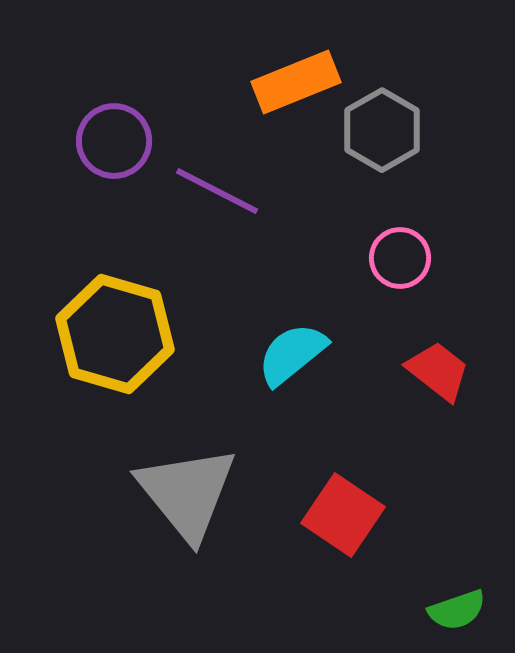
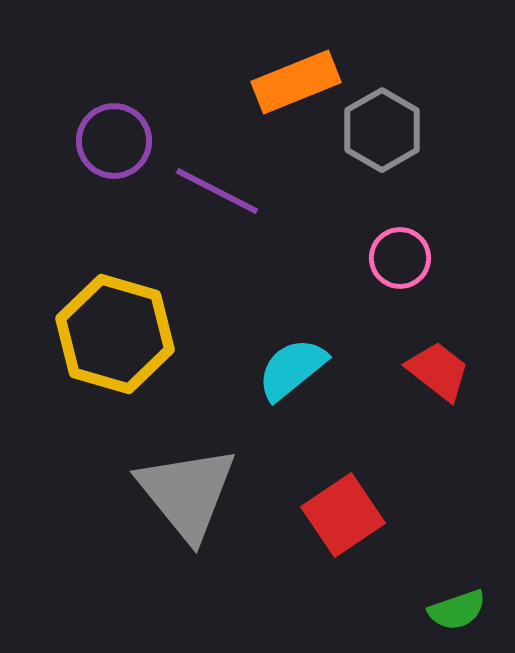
cyan semicircle: moved 15 px down
red square: rotated 22 degrees clockwise
